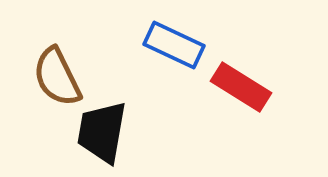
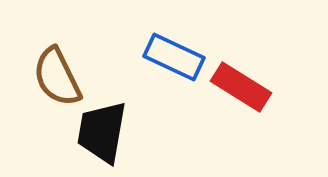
blue rectangle: moved 12 px down
